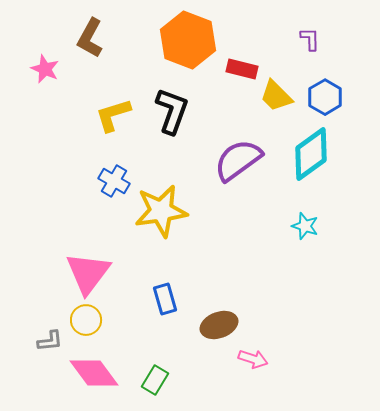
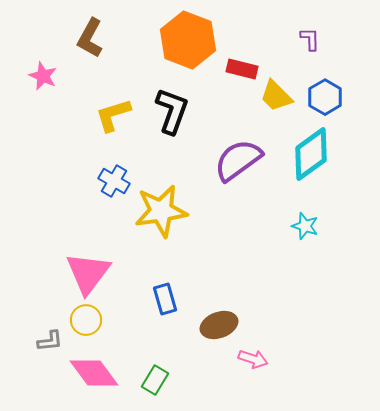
pink star: moved 2 px left, 7 px down
